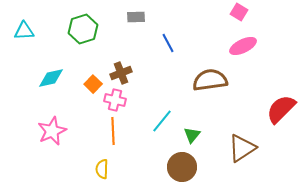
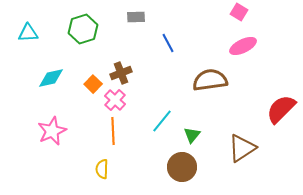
cyan triangle: moved 4 px right, 2 px down
pink cross: rotated 30 degrees clockwise
